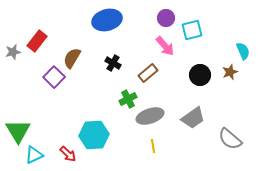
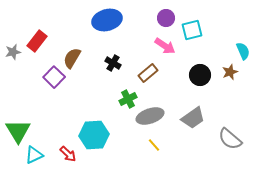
pink arrow: rotated 15 degrees counterclockwise
yellow line: moved 1 px right, 1 px up; rotated 32 degrees counterclockwise
